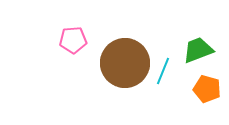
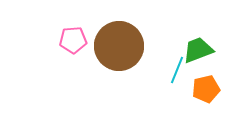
brown circle: moved 6 px left, 17 px up
cyan line: moved 14 px right, 1 px up
orange pentagon: moved 1 px left; rotated 28 degrees counterclockwise
